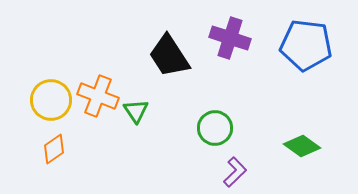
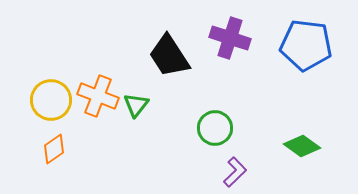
green triangle: moved 6 px up; rotated 12 degrees clockwise
